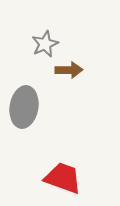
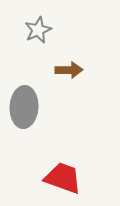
gray star: moved 7 px left, 14 px up
gray ellipse: rotated 6 degrees counterclockwise
